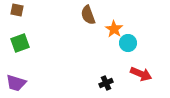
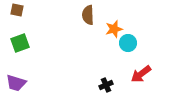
brown semicircle: rotated 18 degrees clockwise
orange star: rotated 24 degrees clockwise
red arrow: rotated 120 degrees clockwise
black cross: moved 2 px down
